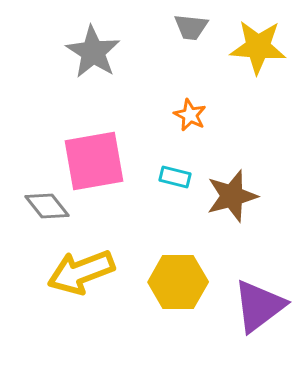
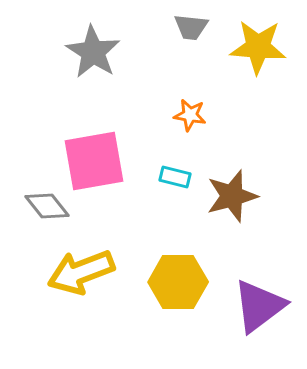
orange star: rotated 16 degrees counterclockwise
